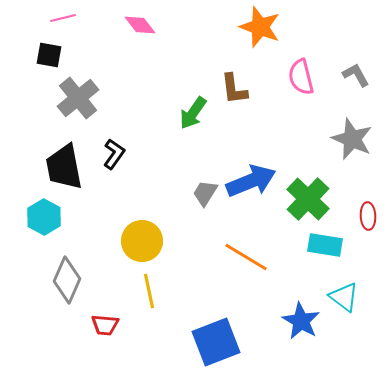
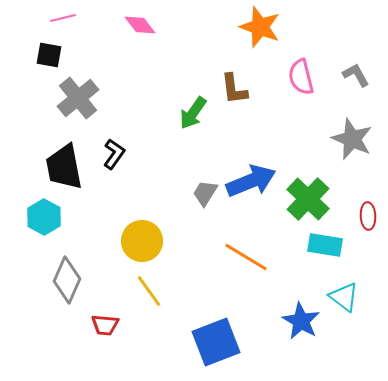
yellow line: rotated 24 degrees counterclockwise
